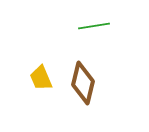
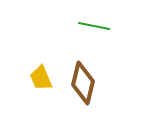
green line: rotated 20 degrees clockwise
